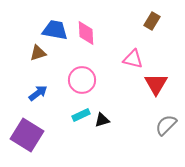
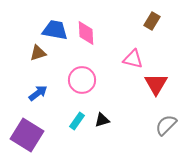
cyan rectangle: moved 4 px left, 6 px down; rotated 30 degrees counterclockwise
